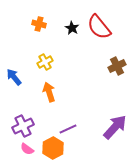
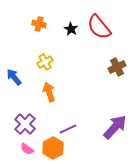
black star: moved 1 px left, 1 px down
brown cross: moved 1 px down
purple cross: moved 2 px right, 2 px up; rotated 20 degrees counterclockwise
